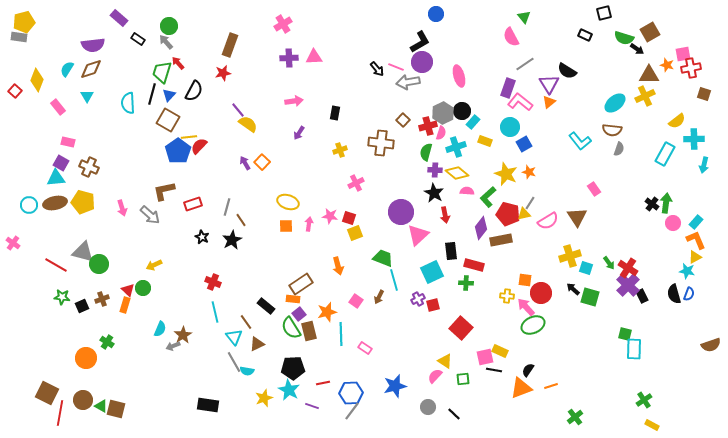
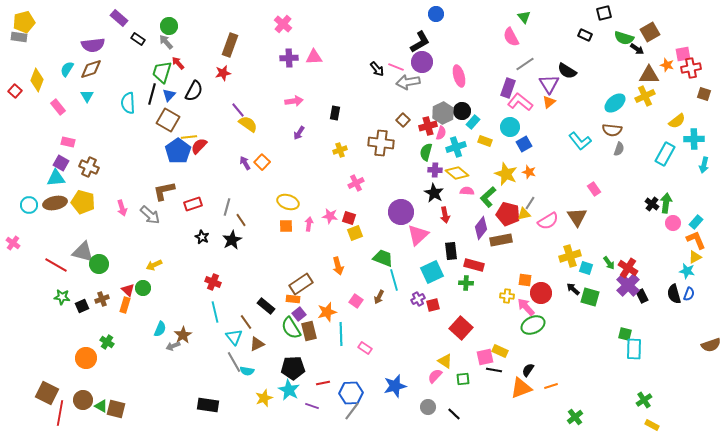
pink cross at (283, 24): rotated 18 degrees counterclockwise
